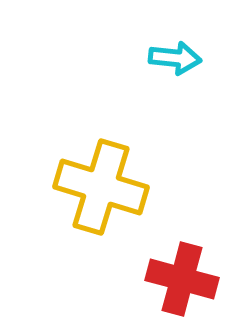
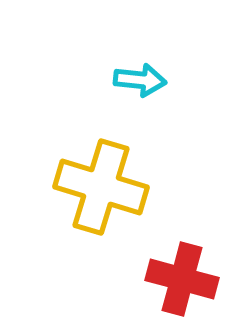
cyan arrow: moved 35 px left, 22 px down
